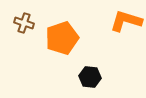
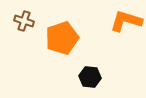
brown cross: moved 2 px up
